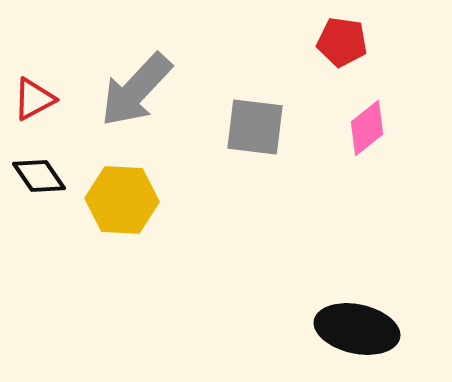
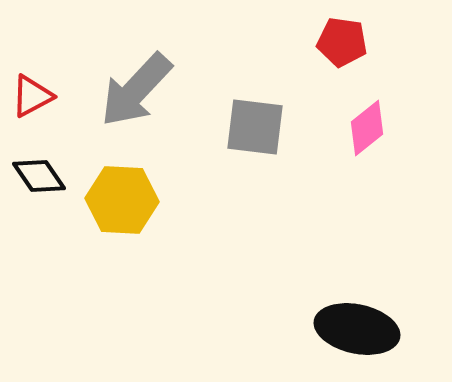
red triangle: moved 2 px left, 3 px up
